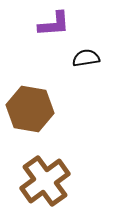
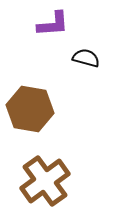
purple L-shape: moved 1 px left
black semicircle: rotated 24 degrees clockwise
